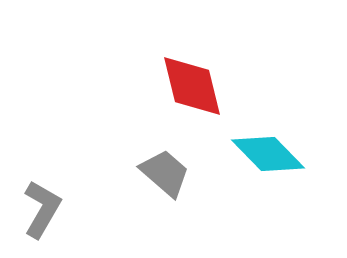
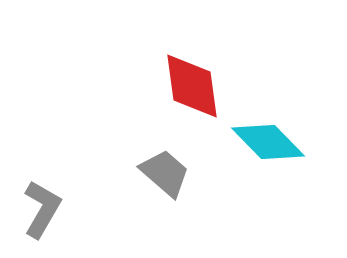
red diamond: rotated 6 degrees clockwise
cyan diamond: moved 12 px up
